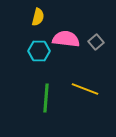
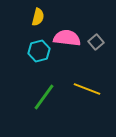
pink semicircle: moved 1 px right, 1 px up
cyan hexagon: rotated 15 degrees counterclockwise
yellow line: moved 2 px right
green line: moved 2 px left, 1 px up; rotated 32 degrees clockwise
